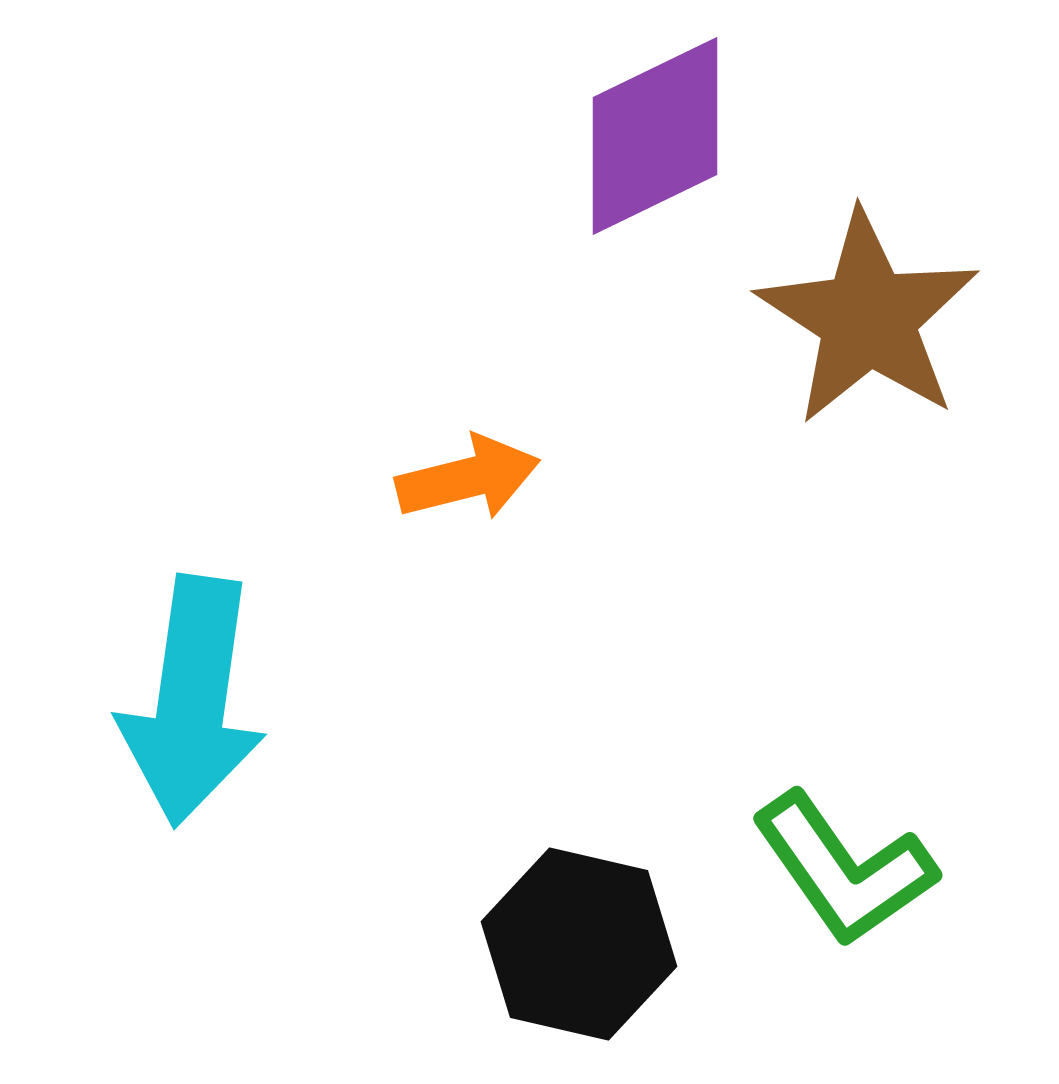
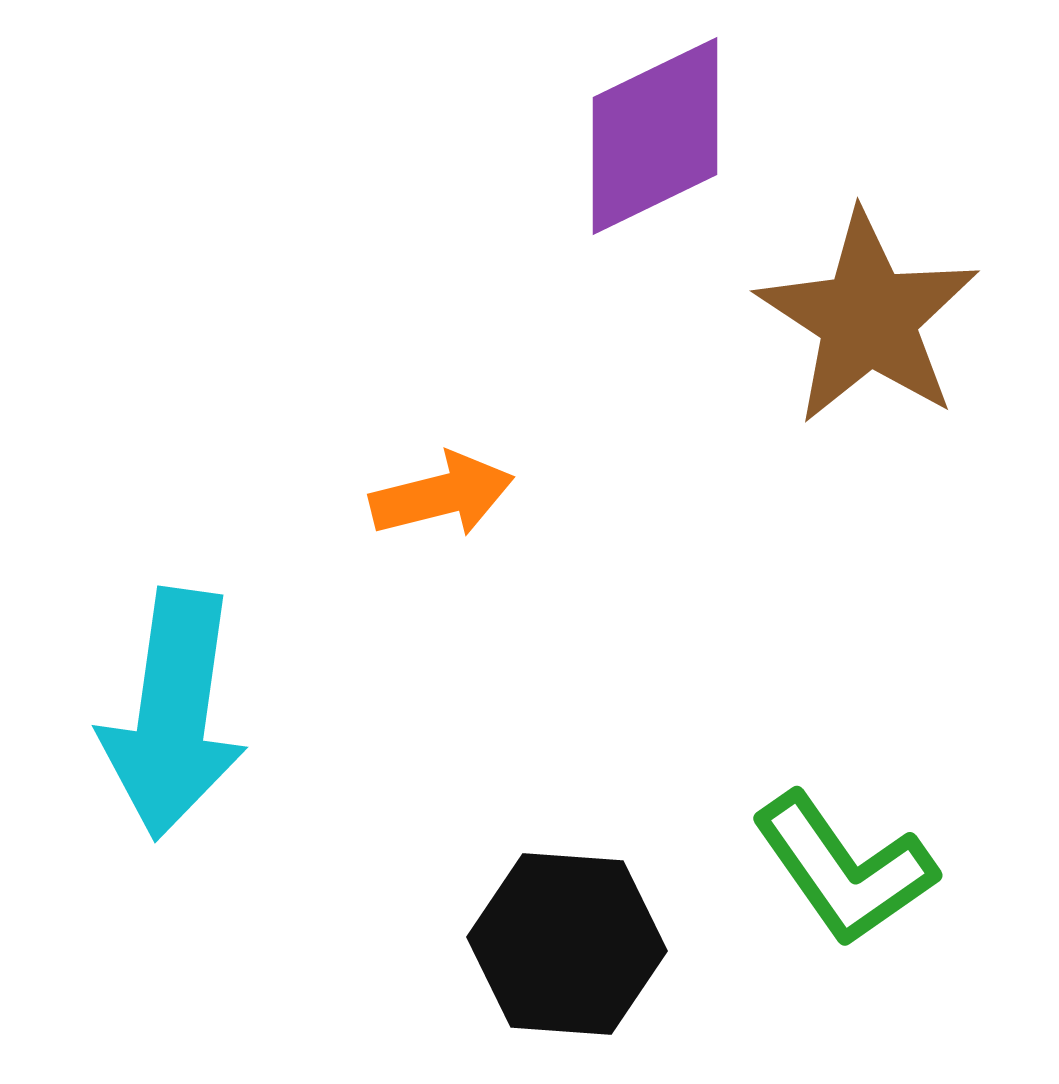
orange arrow: moved 26 px left, 17 px down
cyan arrow: moved 19 px left, 13 px down
black hexagon: moved 12 px left; rotated 9 degrees counterclockwise
